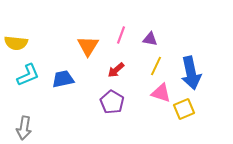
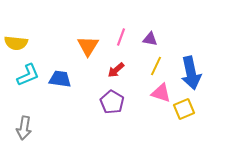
pink line: moved 2 px down
blue trapezoid: moved 3 px left; rotated 20 degrees clockwise
